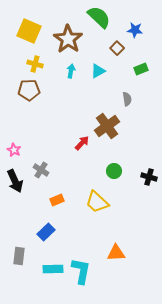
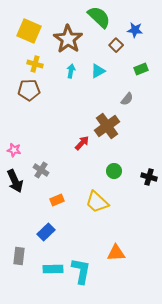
brown square: moved 1 px left, 3 px up
gray semicircle: rotated 48 degrees clockwise
pink star: rotated 16 degrees counterclockwise
